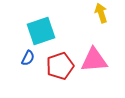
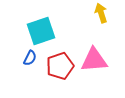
blue semicircle: moved 2 px right
